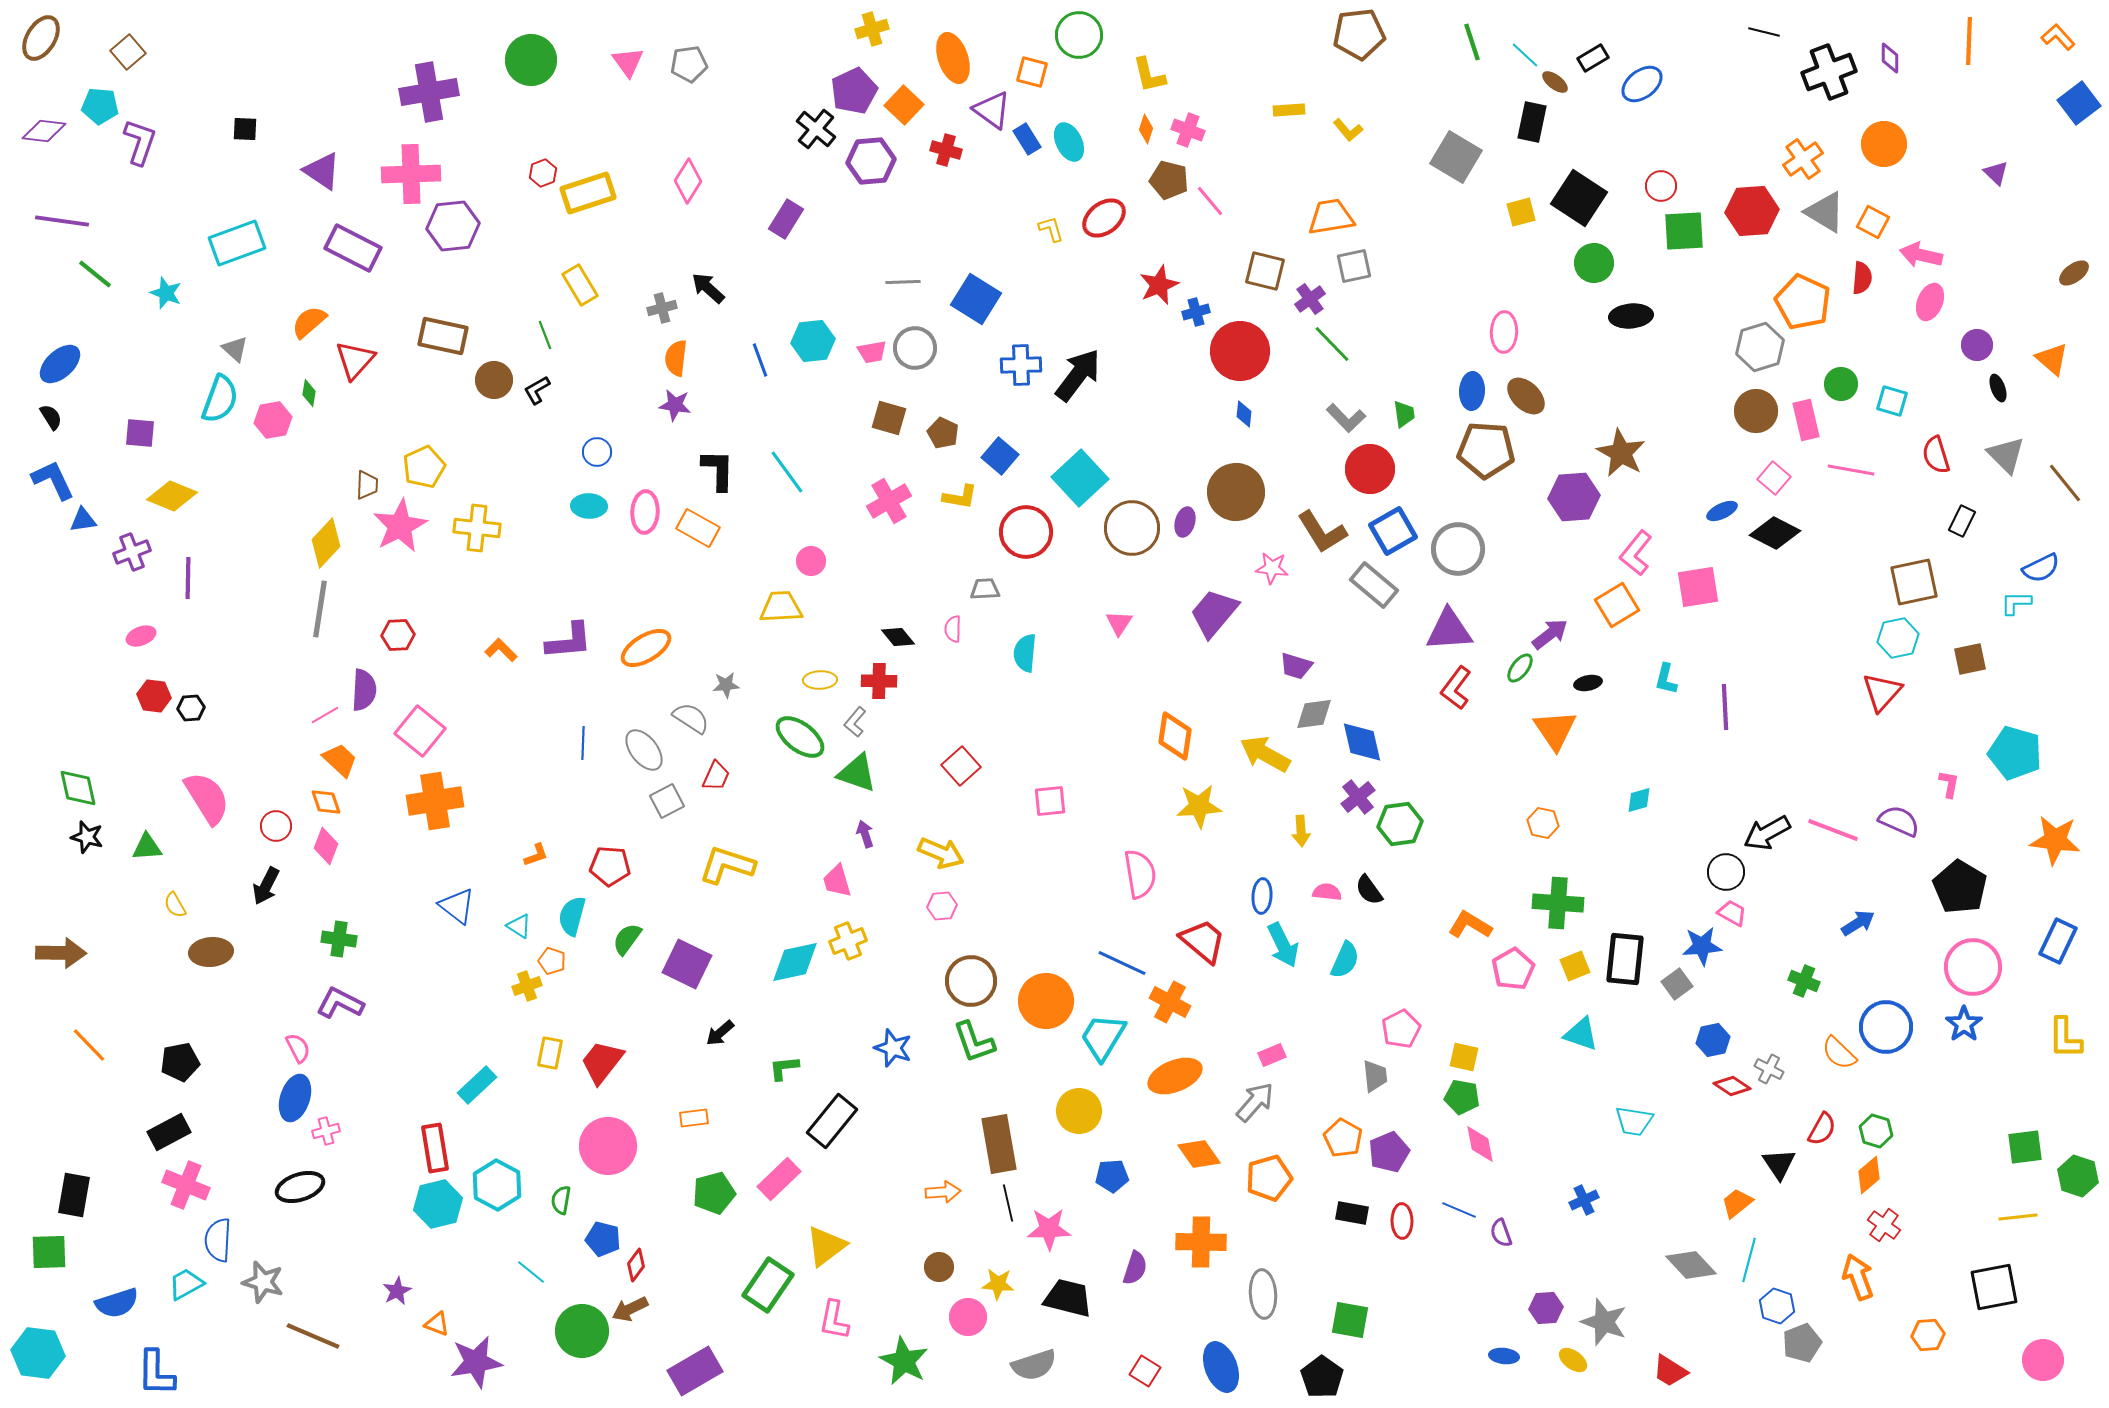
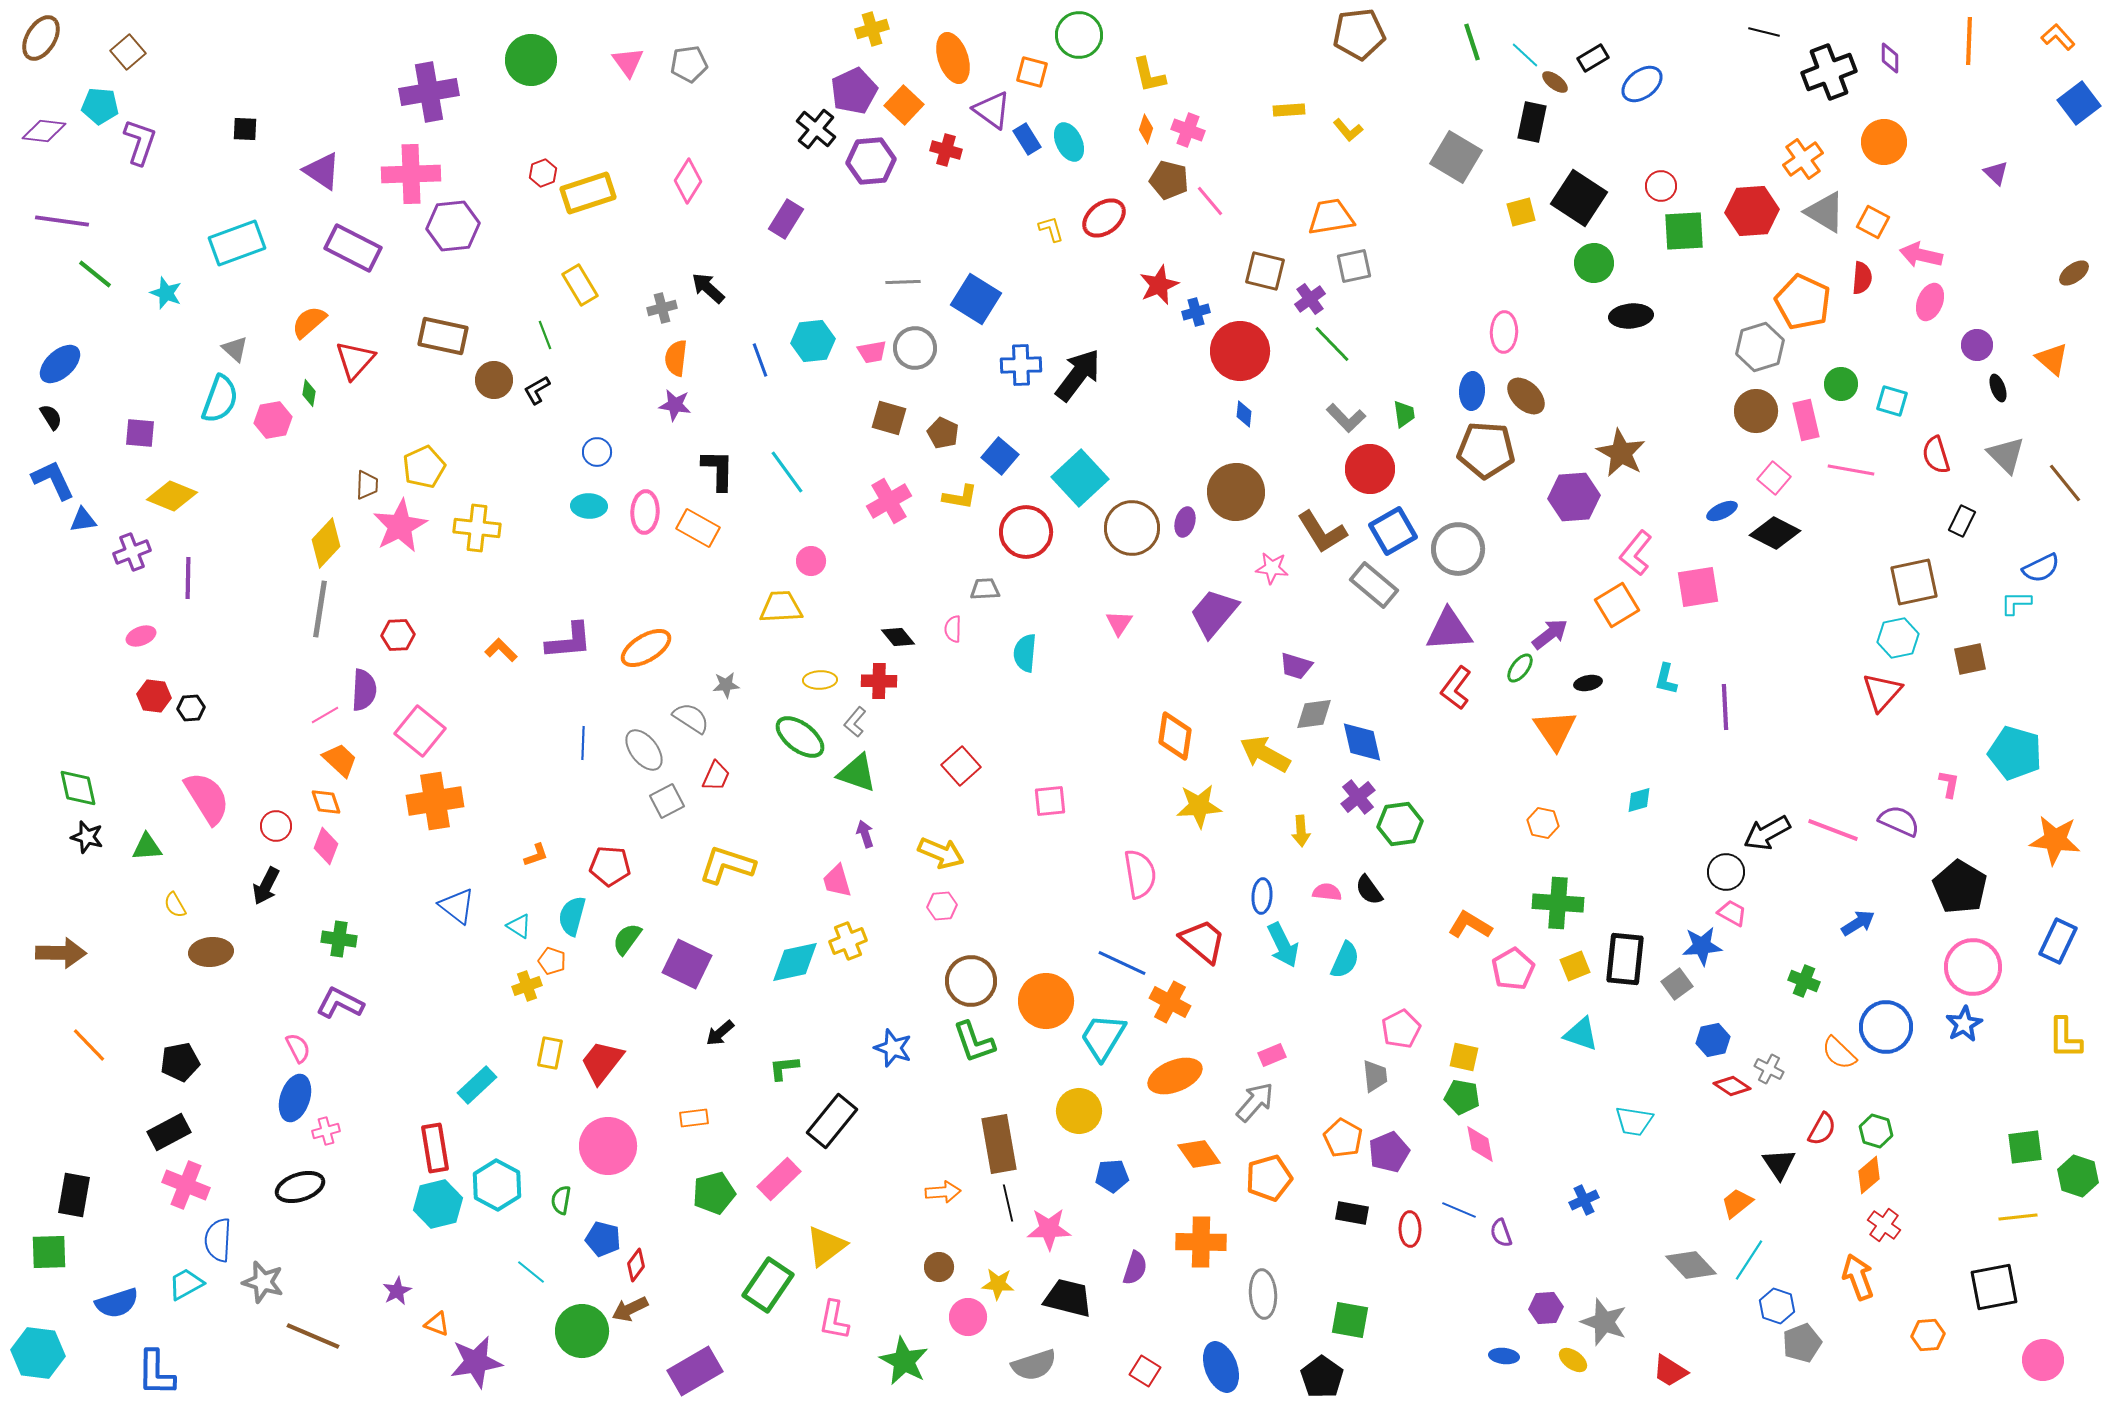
orange circle at (1884, 144): moved 2 px up
blue star at (1964, 1024): rotated 6 degrees clockwise
red ellipse at (1402, 1221): moved 8 px right, 8 px down
cyan line at (1749, 1260): rotated 18 degrees clockwise
